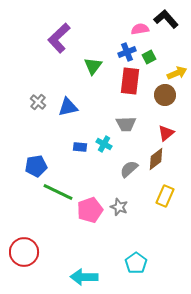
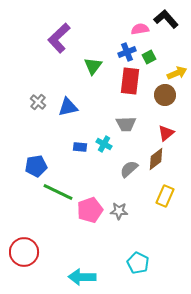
gray star: moved 4 px down; rotated 18 degrees counterclockwise
cyan pentagon: moved 2 px right; rotated 10 degrees counterclockwise
cyan arrow: moved 2 px left
